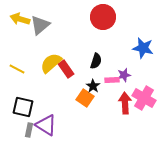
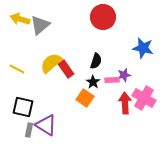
black star: moved 4 px up
